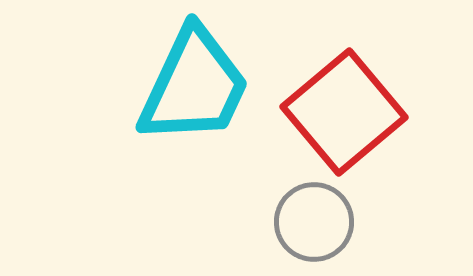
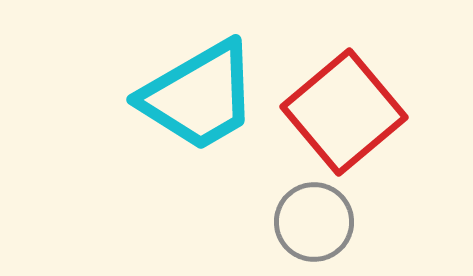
cyan trapezoid: moved 5 px right, 10 px down; rotated 35 degrees clockwise
